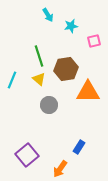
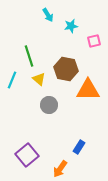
green line: moved 10 px left
brown hexagon: rotated 20 degrees clockwise
orange triangle: moved 2 px up
